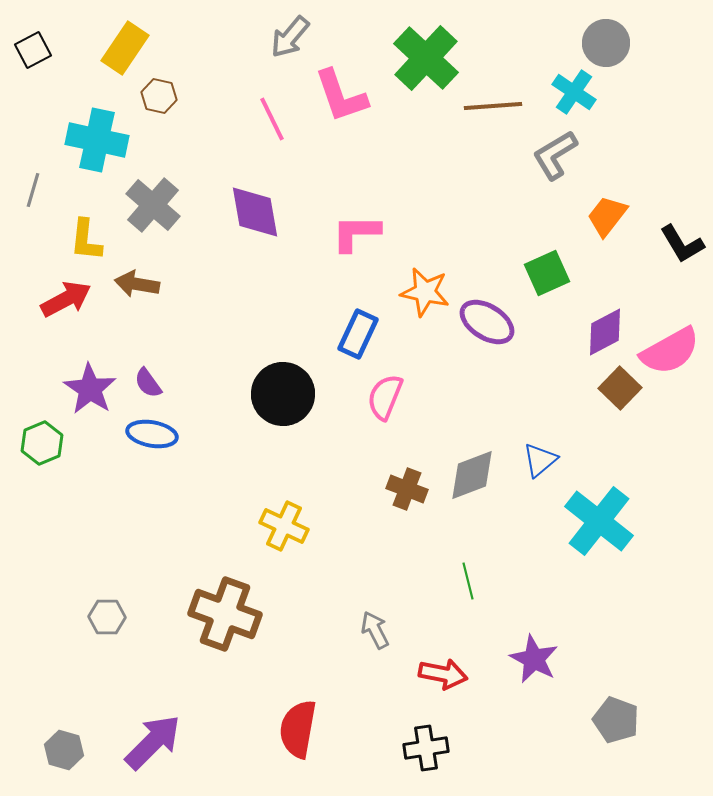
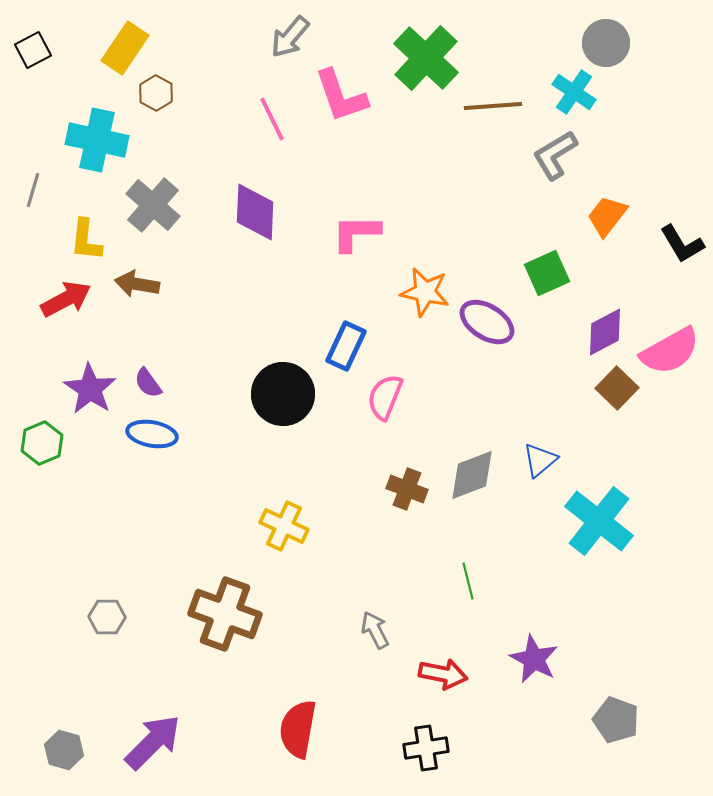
brown hexagon at (159, 96): moved 3 px left, 3 px up; rotated 16 degrees clockwise
purple diamond at (255, 212): rotated 12 degrees clockwise
blue rectangle at (358, 334): moved 12 px left, 12 px down
brown square at (620, 388): moved 3 px left
